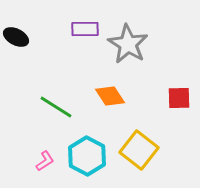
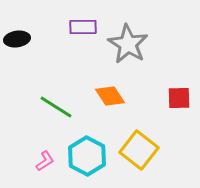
purple rectangle: moved 2 px left, 2 px up
black ellipse: moved 1 px right, 2 px down; rotated 35 degrees counterclockwise
